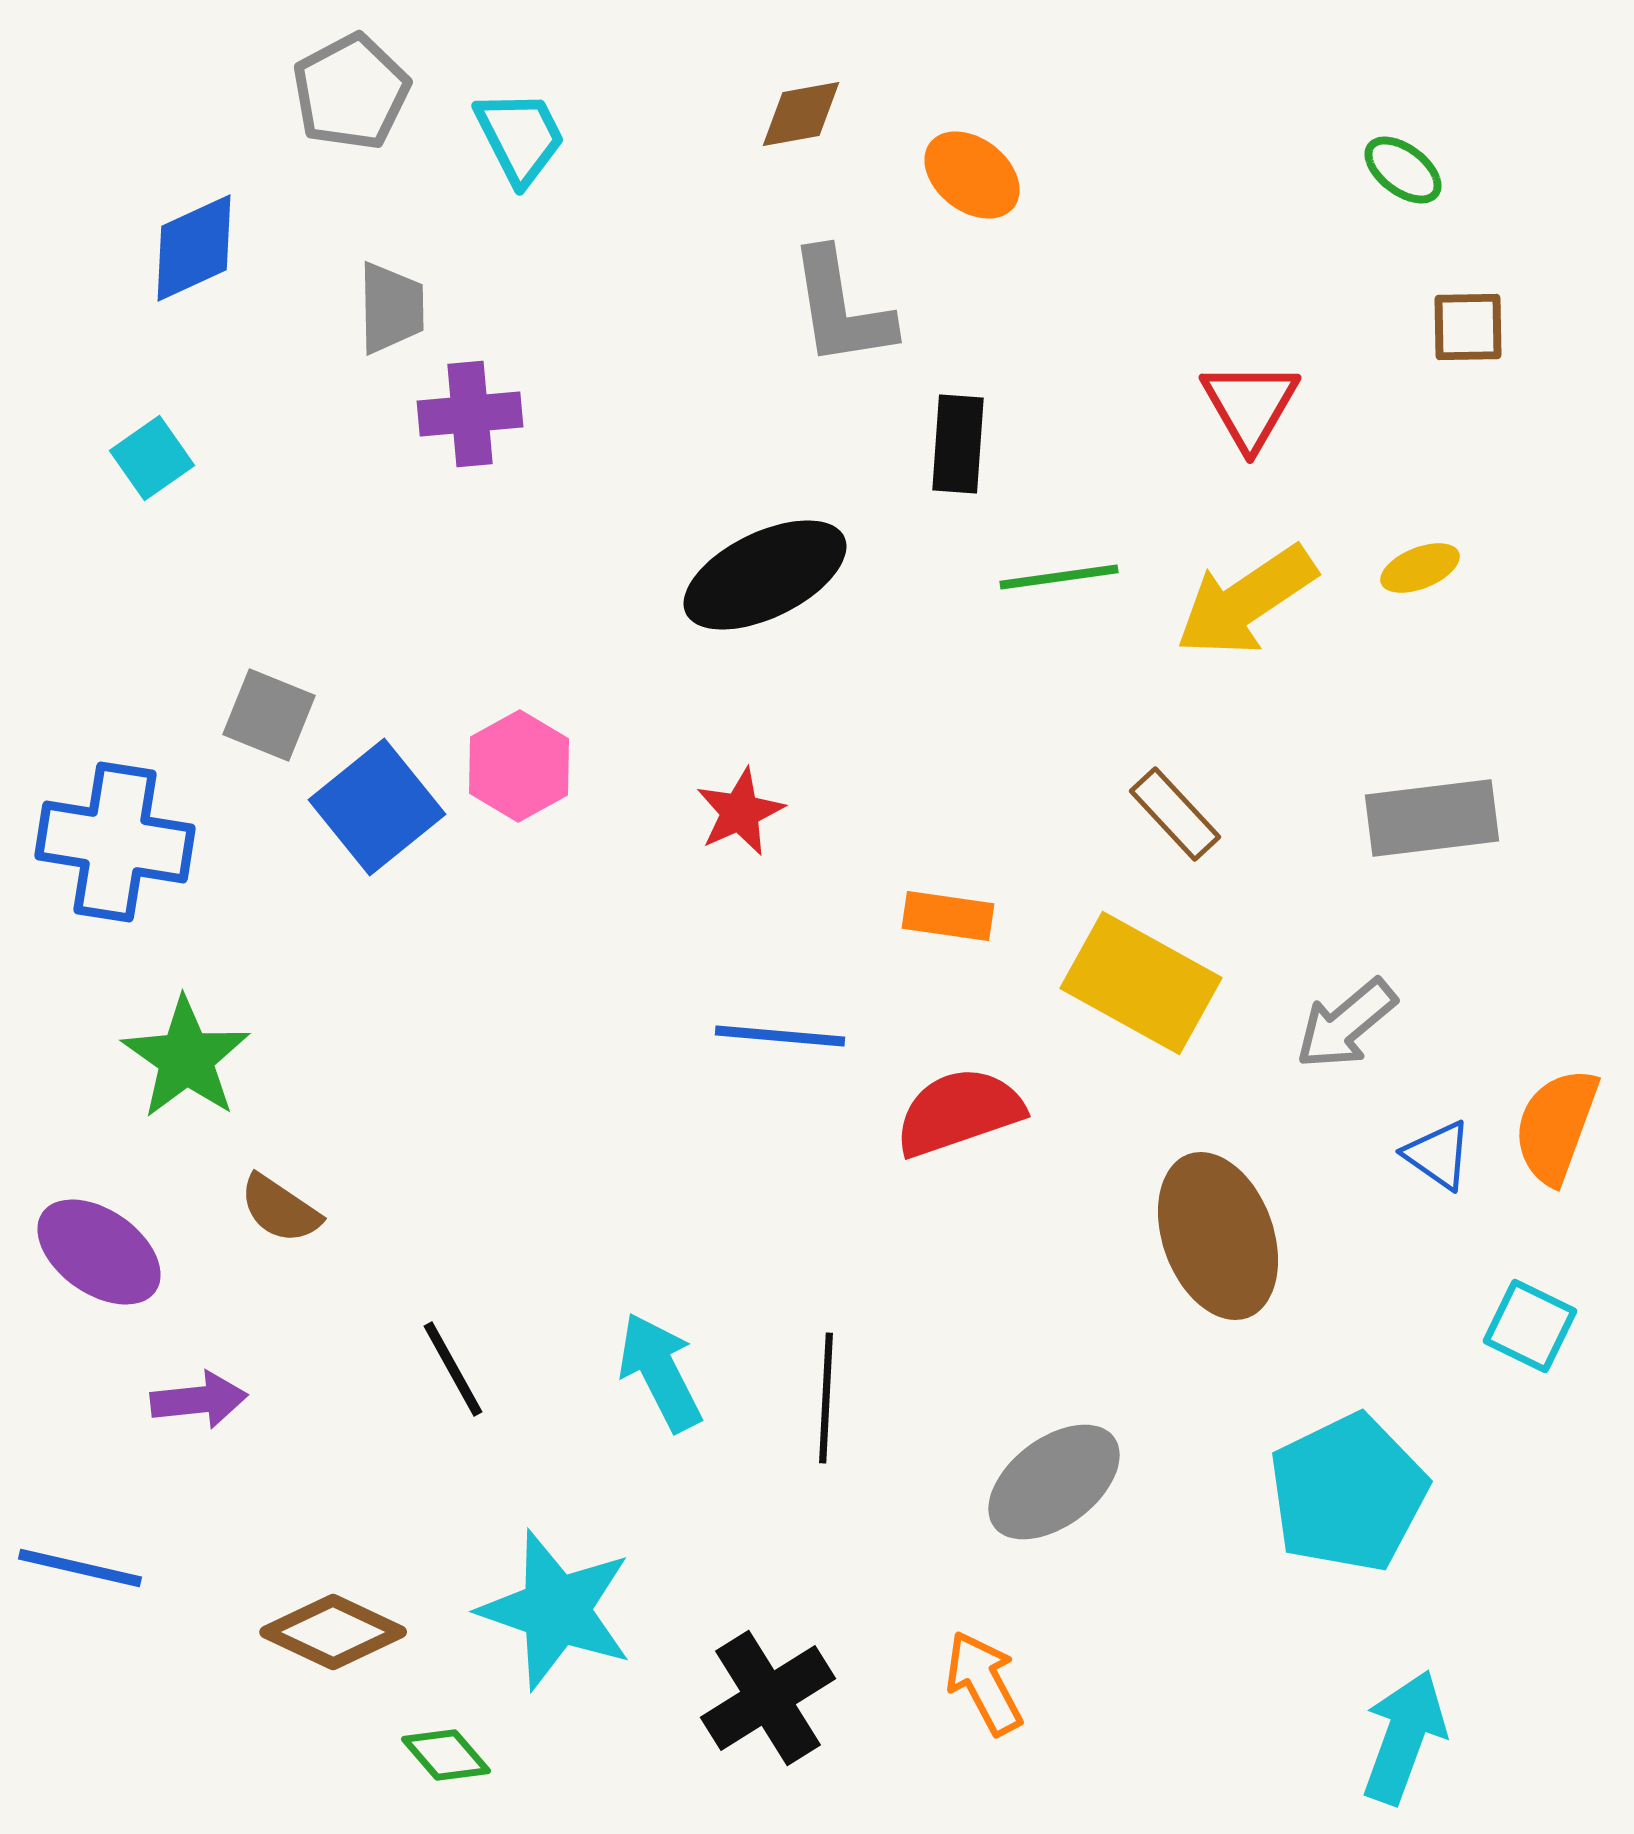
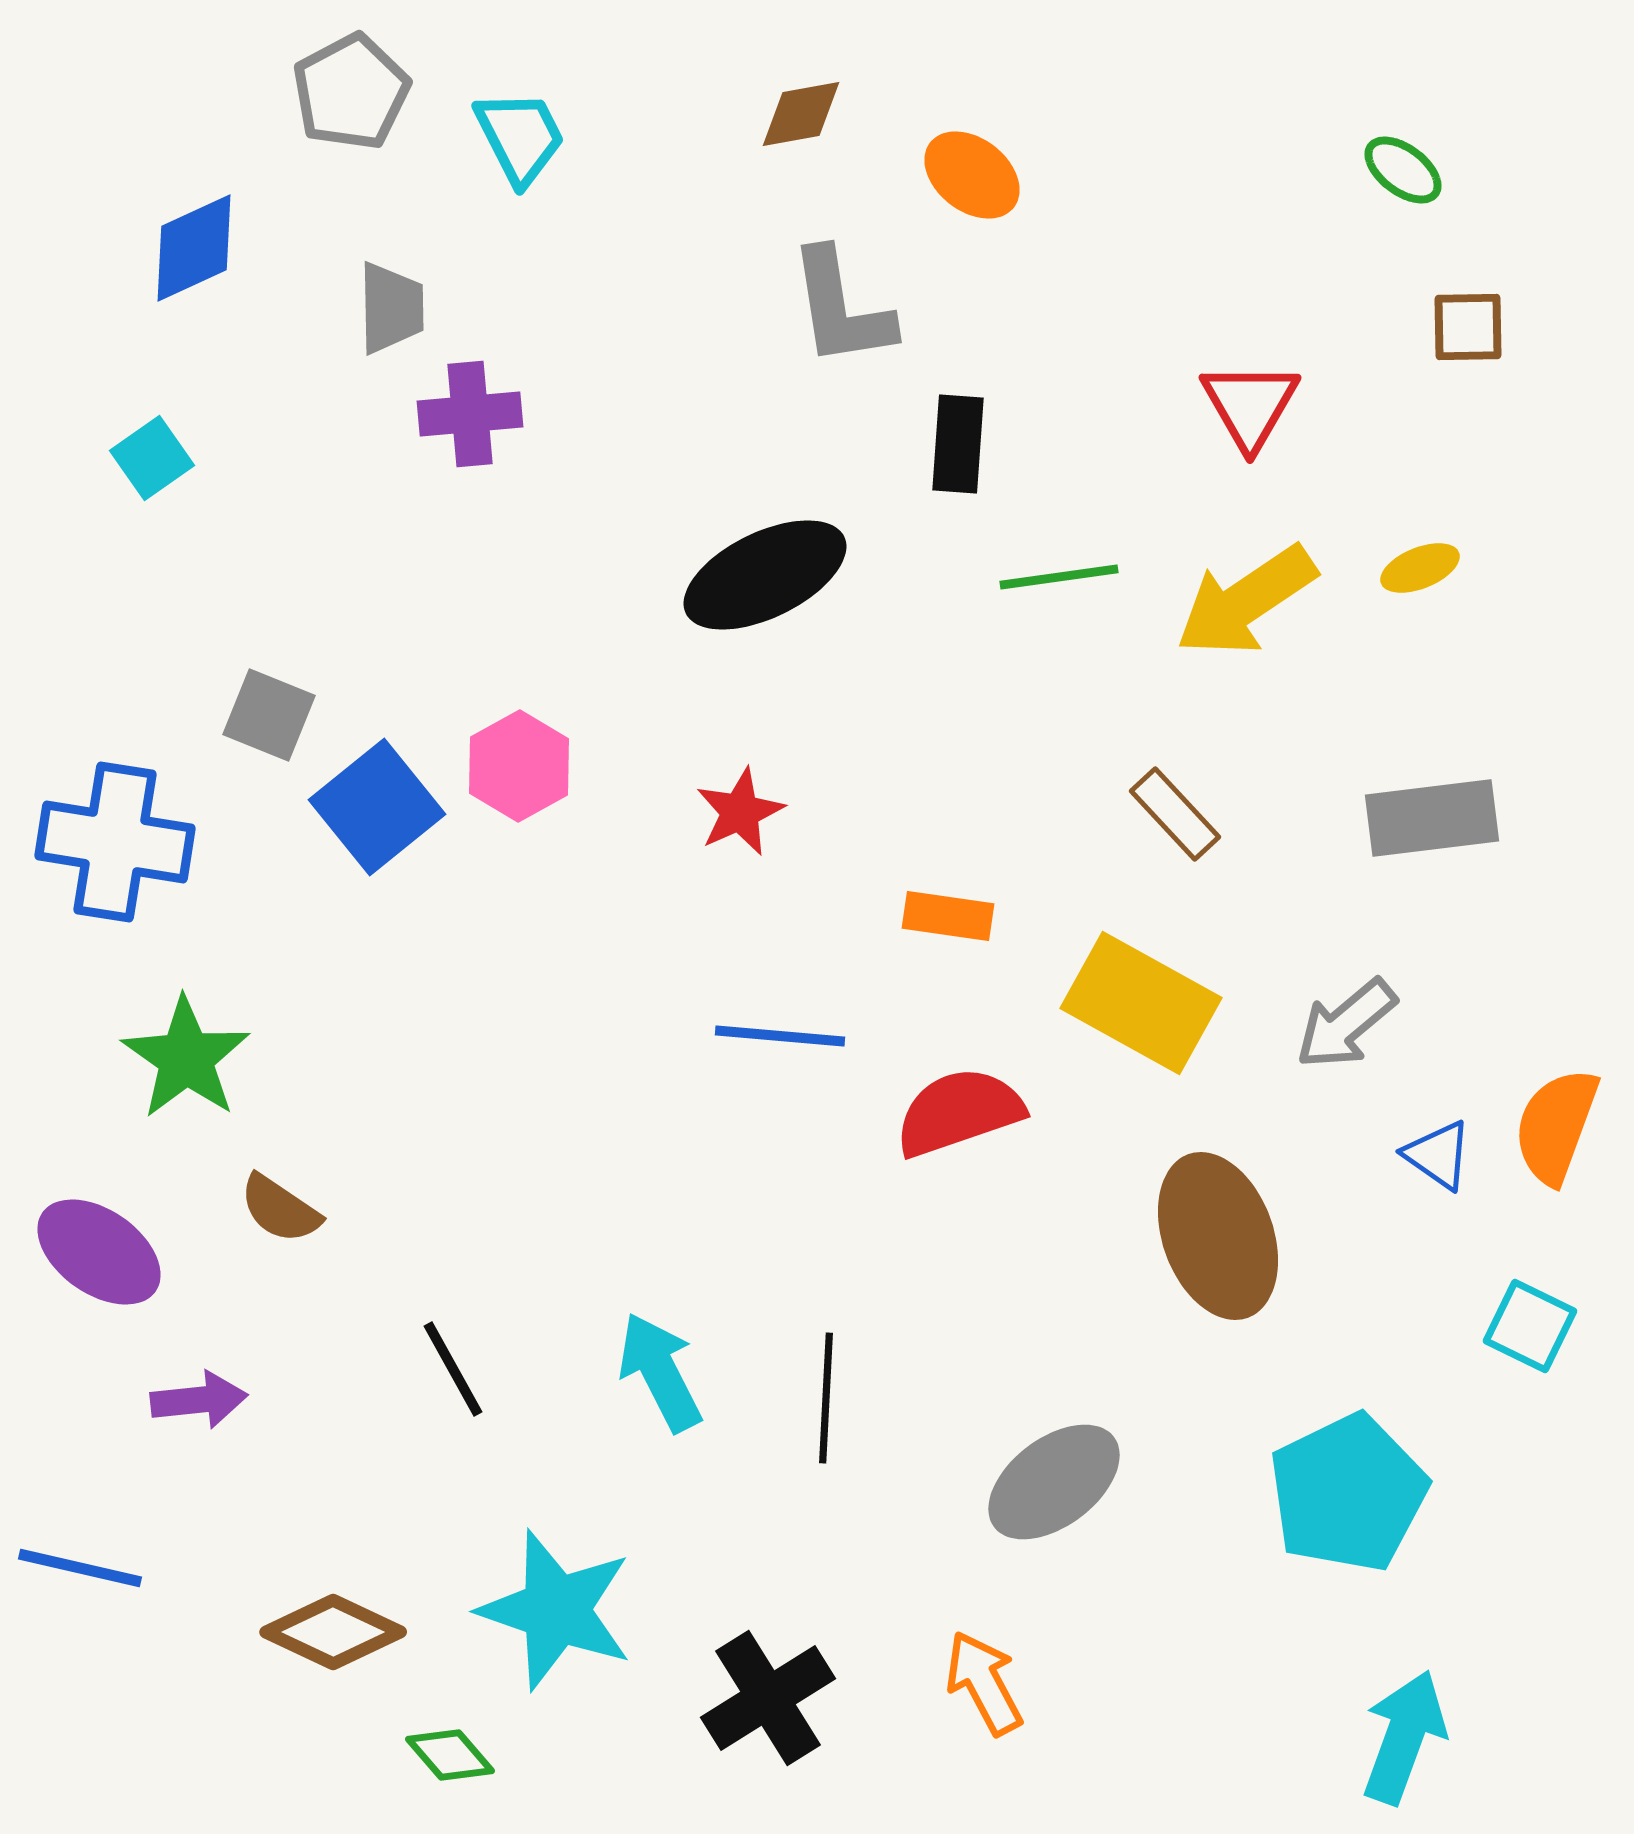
yellow rectangle at (1141, 983): moved 20 px down
green diamond at (446, 1755): moved 4 px right
